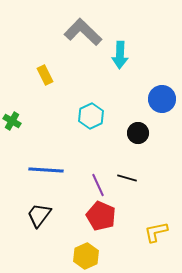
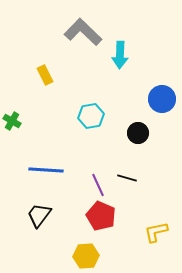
cyan hexagon: rotated 15 degrees clockwise
yellow hexagon: rotated 20 degrees clockwise
